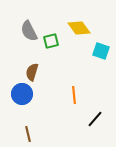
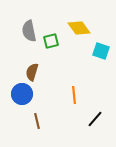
gray semicircle: rotated 15 degrees clockwise
brown line: moved 9 px right, 13 px up
